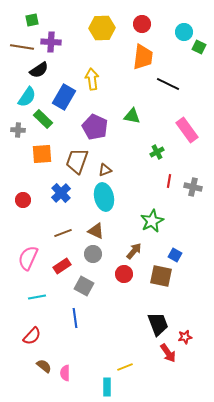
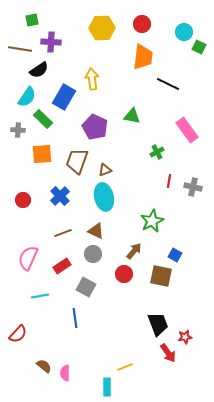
brown line at (22, 47): moved 2 px left, 2 px down
blue cross at (61, 193): moved 1 px left, 3 px down
gray square at (84, 286): moved 2 px right, 1 px down
cyan line at (37, 297): moved 3 px right, 1 px up
red semicircle at (32, 336): moved 14 px left, 2 px up
